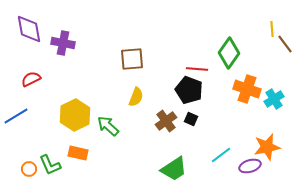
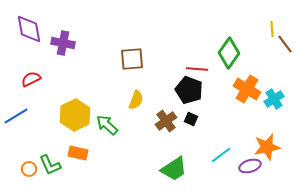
orange cross: rotated 12 degrees clockwise
yellow semicircle: moved 3 px down
green arrow: moved 1 px left, 1 px up
